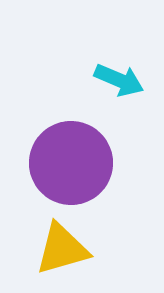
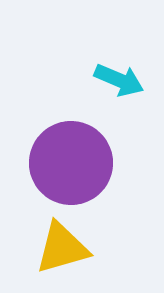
yellow triangle: moved 1 px up
